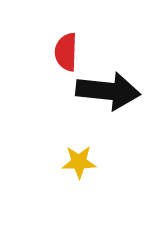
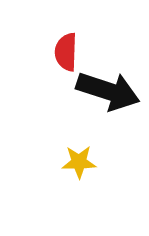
black arrow: rotated 12 degrees clockwise
